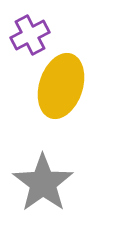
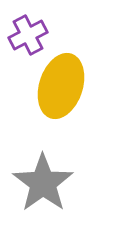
purple cross: moved 2 px left
